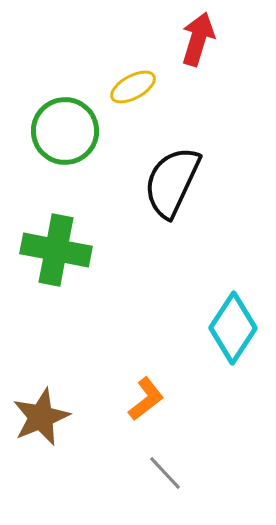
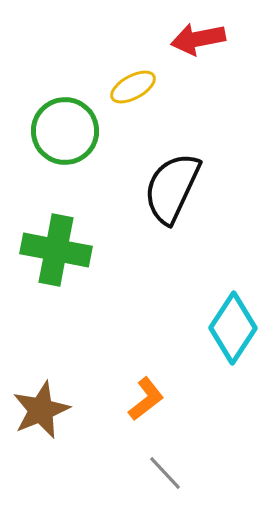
red arrow: rotated 118 degrees counterclockwise
black semicircle: moved 6 px down
brown star: moved 7 px up
